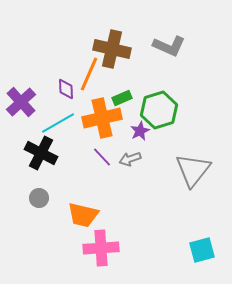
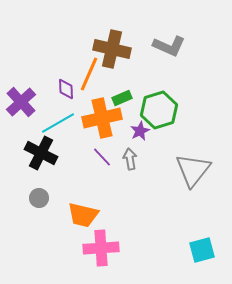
gray arrow: rotated 100 degrees clockwise
